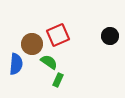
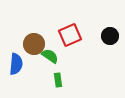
red square: moved 12 px right
brown circle: moved 2 px right
green semicircle: moved 1 px right, 6 px up
green rectangle: rotated 32 degrees counterclockwise
